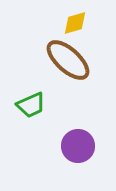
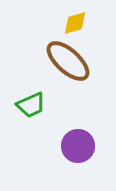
brown ellipse: moved 1 px down
